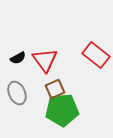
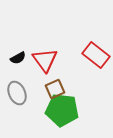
green pentagon: rotated 12 degrees clockwise
